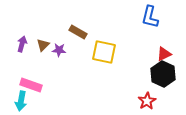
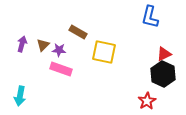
pink rectangle: moved 30 px right, 16 px up
cyan arrow: moved 1 px left, 5 px up
